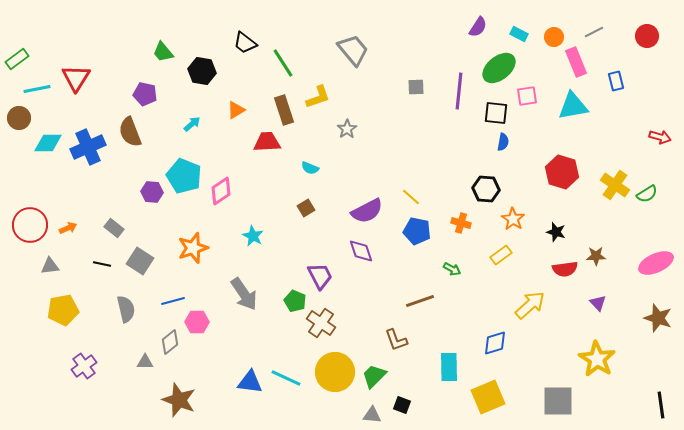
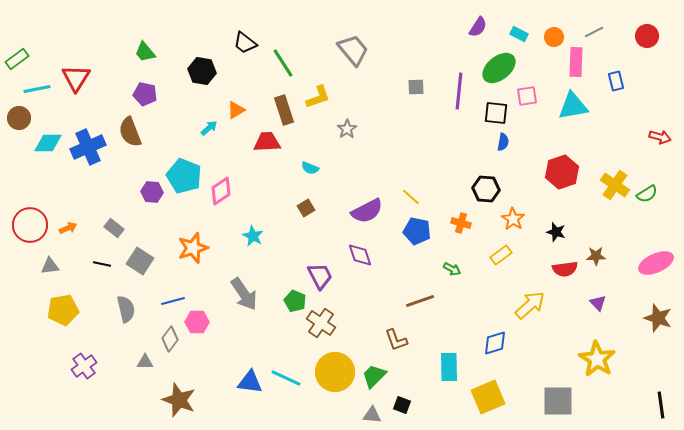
green trapezoid at (163, 52): moved 18 px left
pink rectangle at (576, 62): rotated 24 degrees clockwise
cyan arrow at (192, 124): moved 17 px right, 4 px down
red hexagon at (562, 172): rotated 24 degrees clockwise
purple diamond at (361, 251): moved 1 px left, 4 px down
gray diamond at (170, 342): moved 3 px up; rotated 15 degrees counterclockwise
